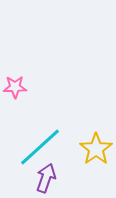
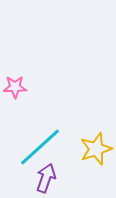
yellow star: rotated 16 degrees clockwise
